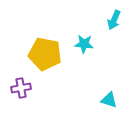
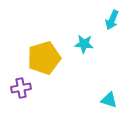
cyan arrow: moved 2 px left
yellow pentagon: moved 1 px left, 4 px down; rotated 28 degrees counterclockwise
